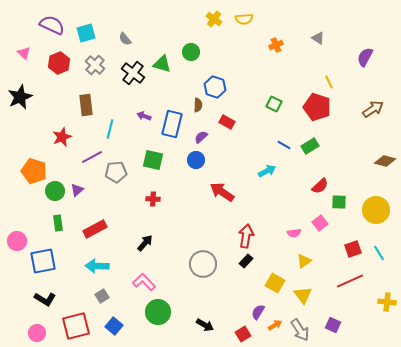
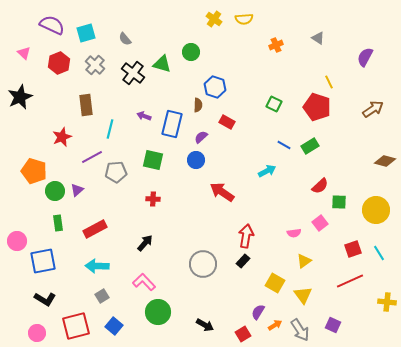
black rectangle at (246, 261): moved 3 px left
